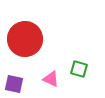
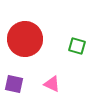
green square: moved 2 px left, 23 px up
pink triangle: moved 1 px right, 5 px down
